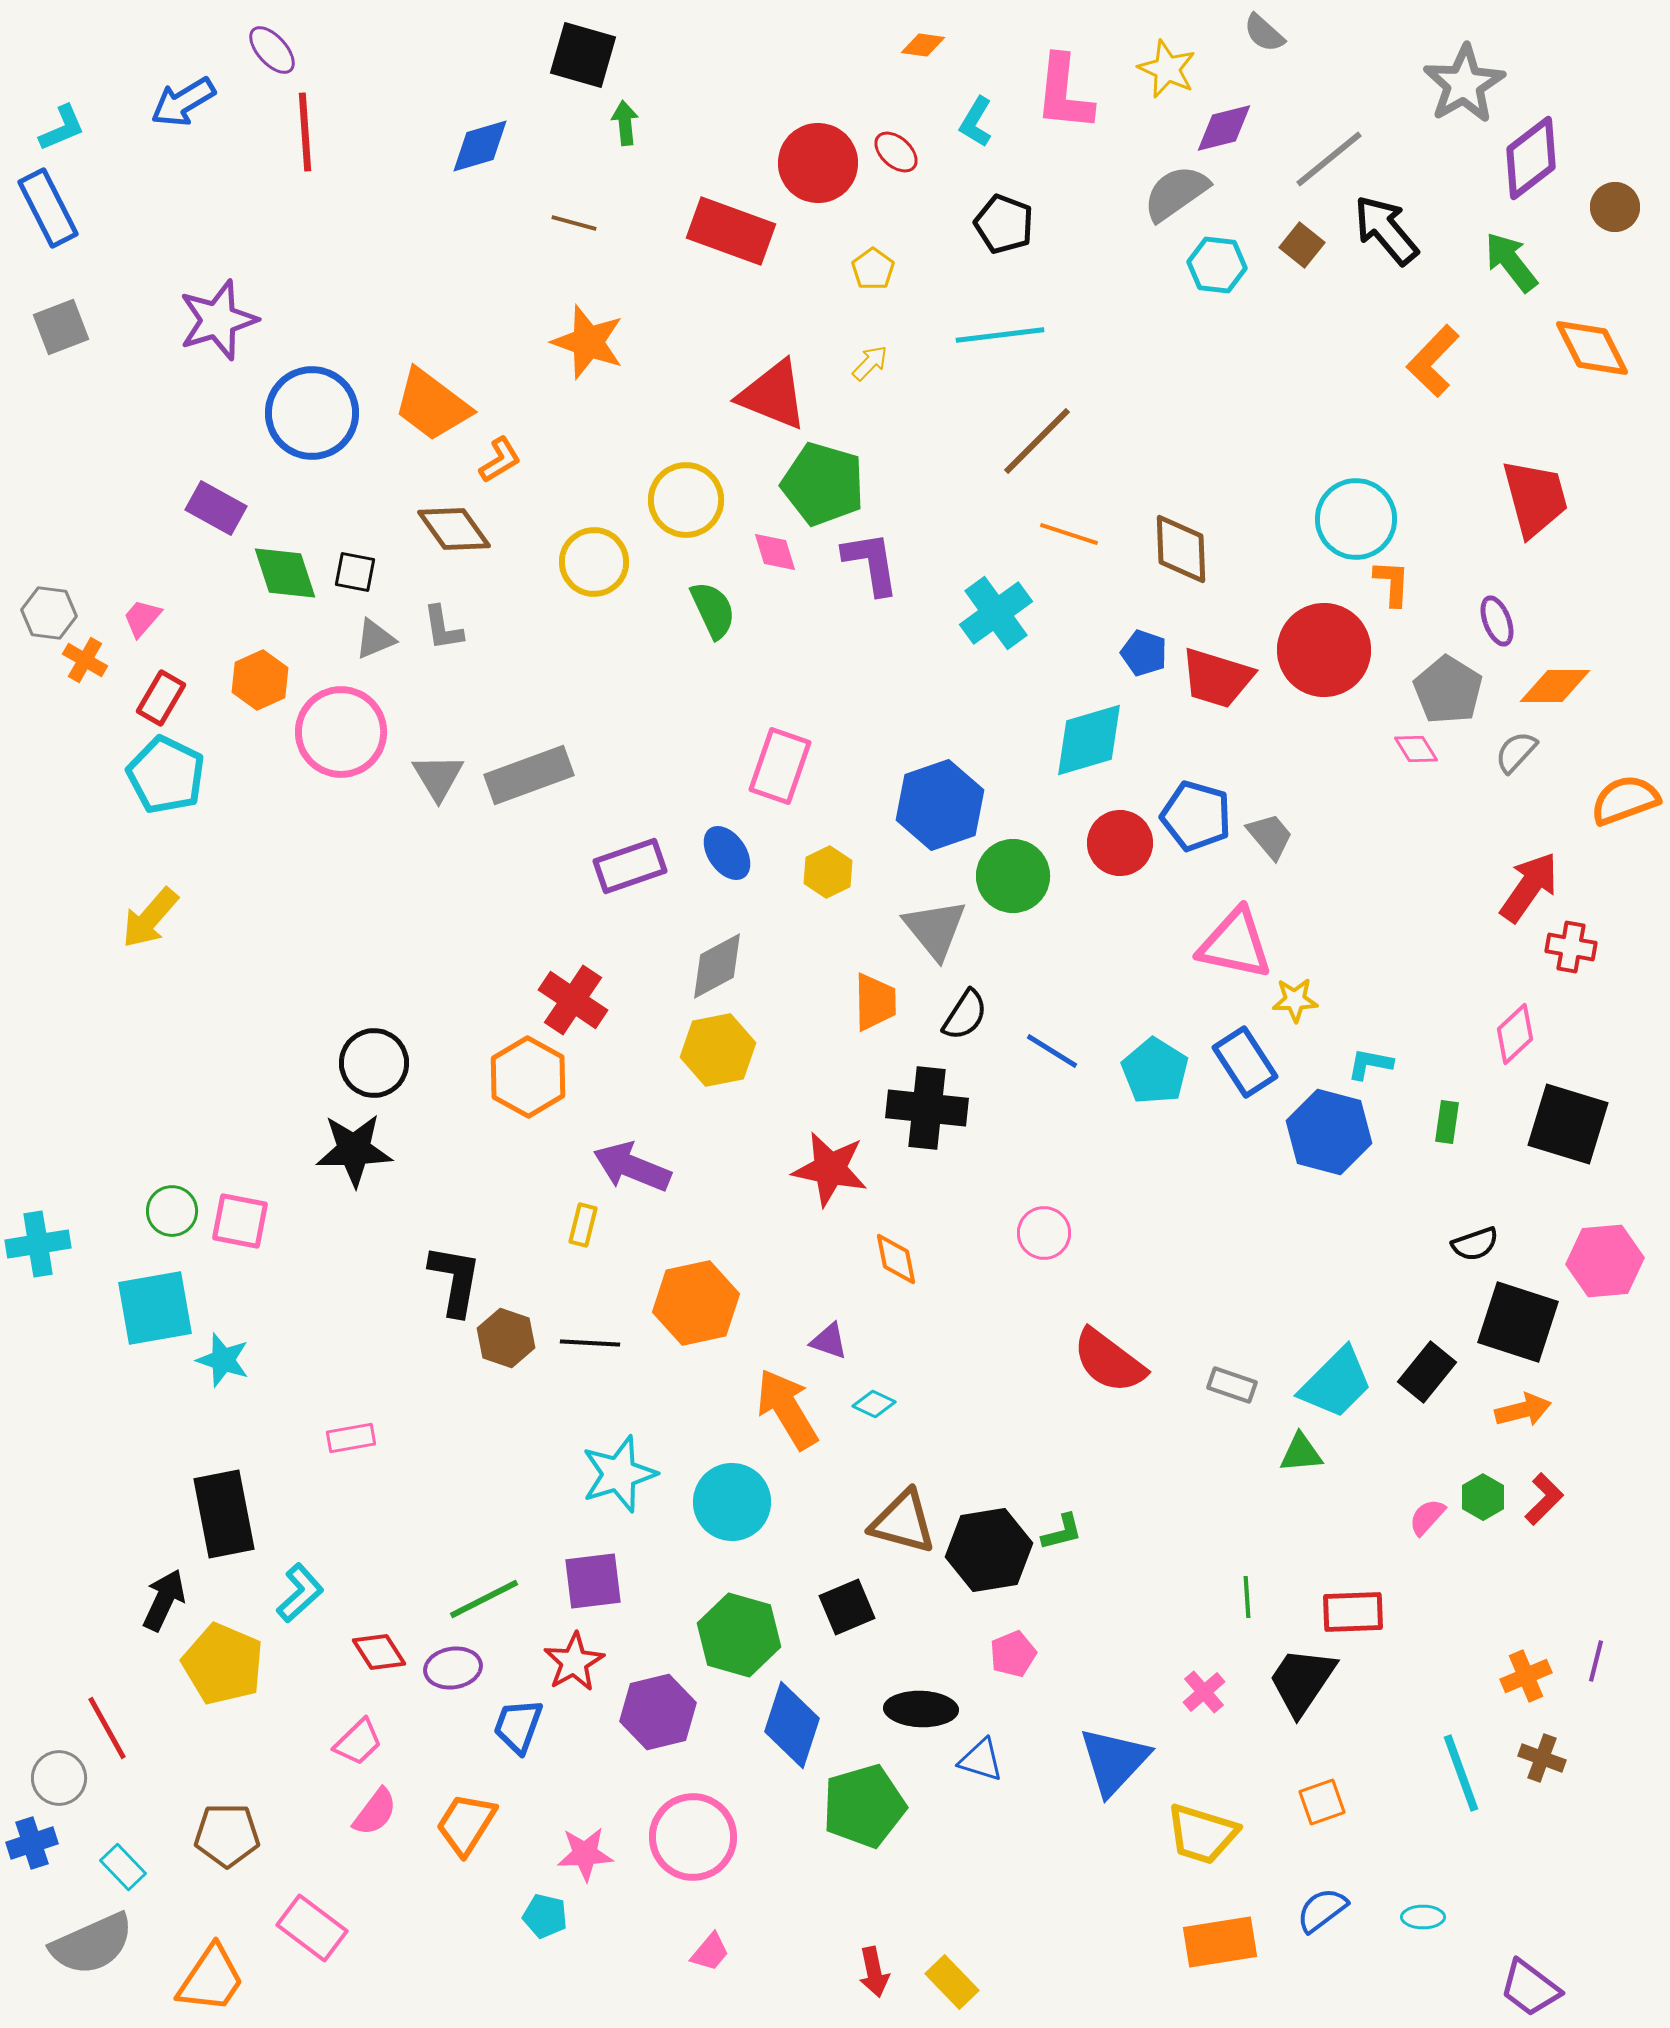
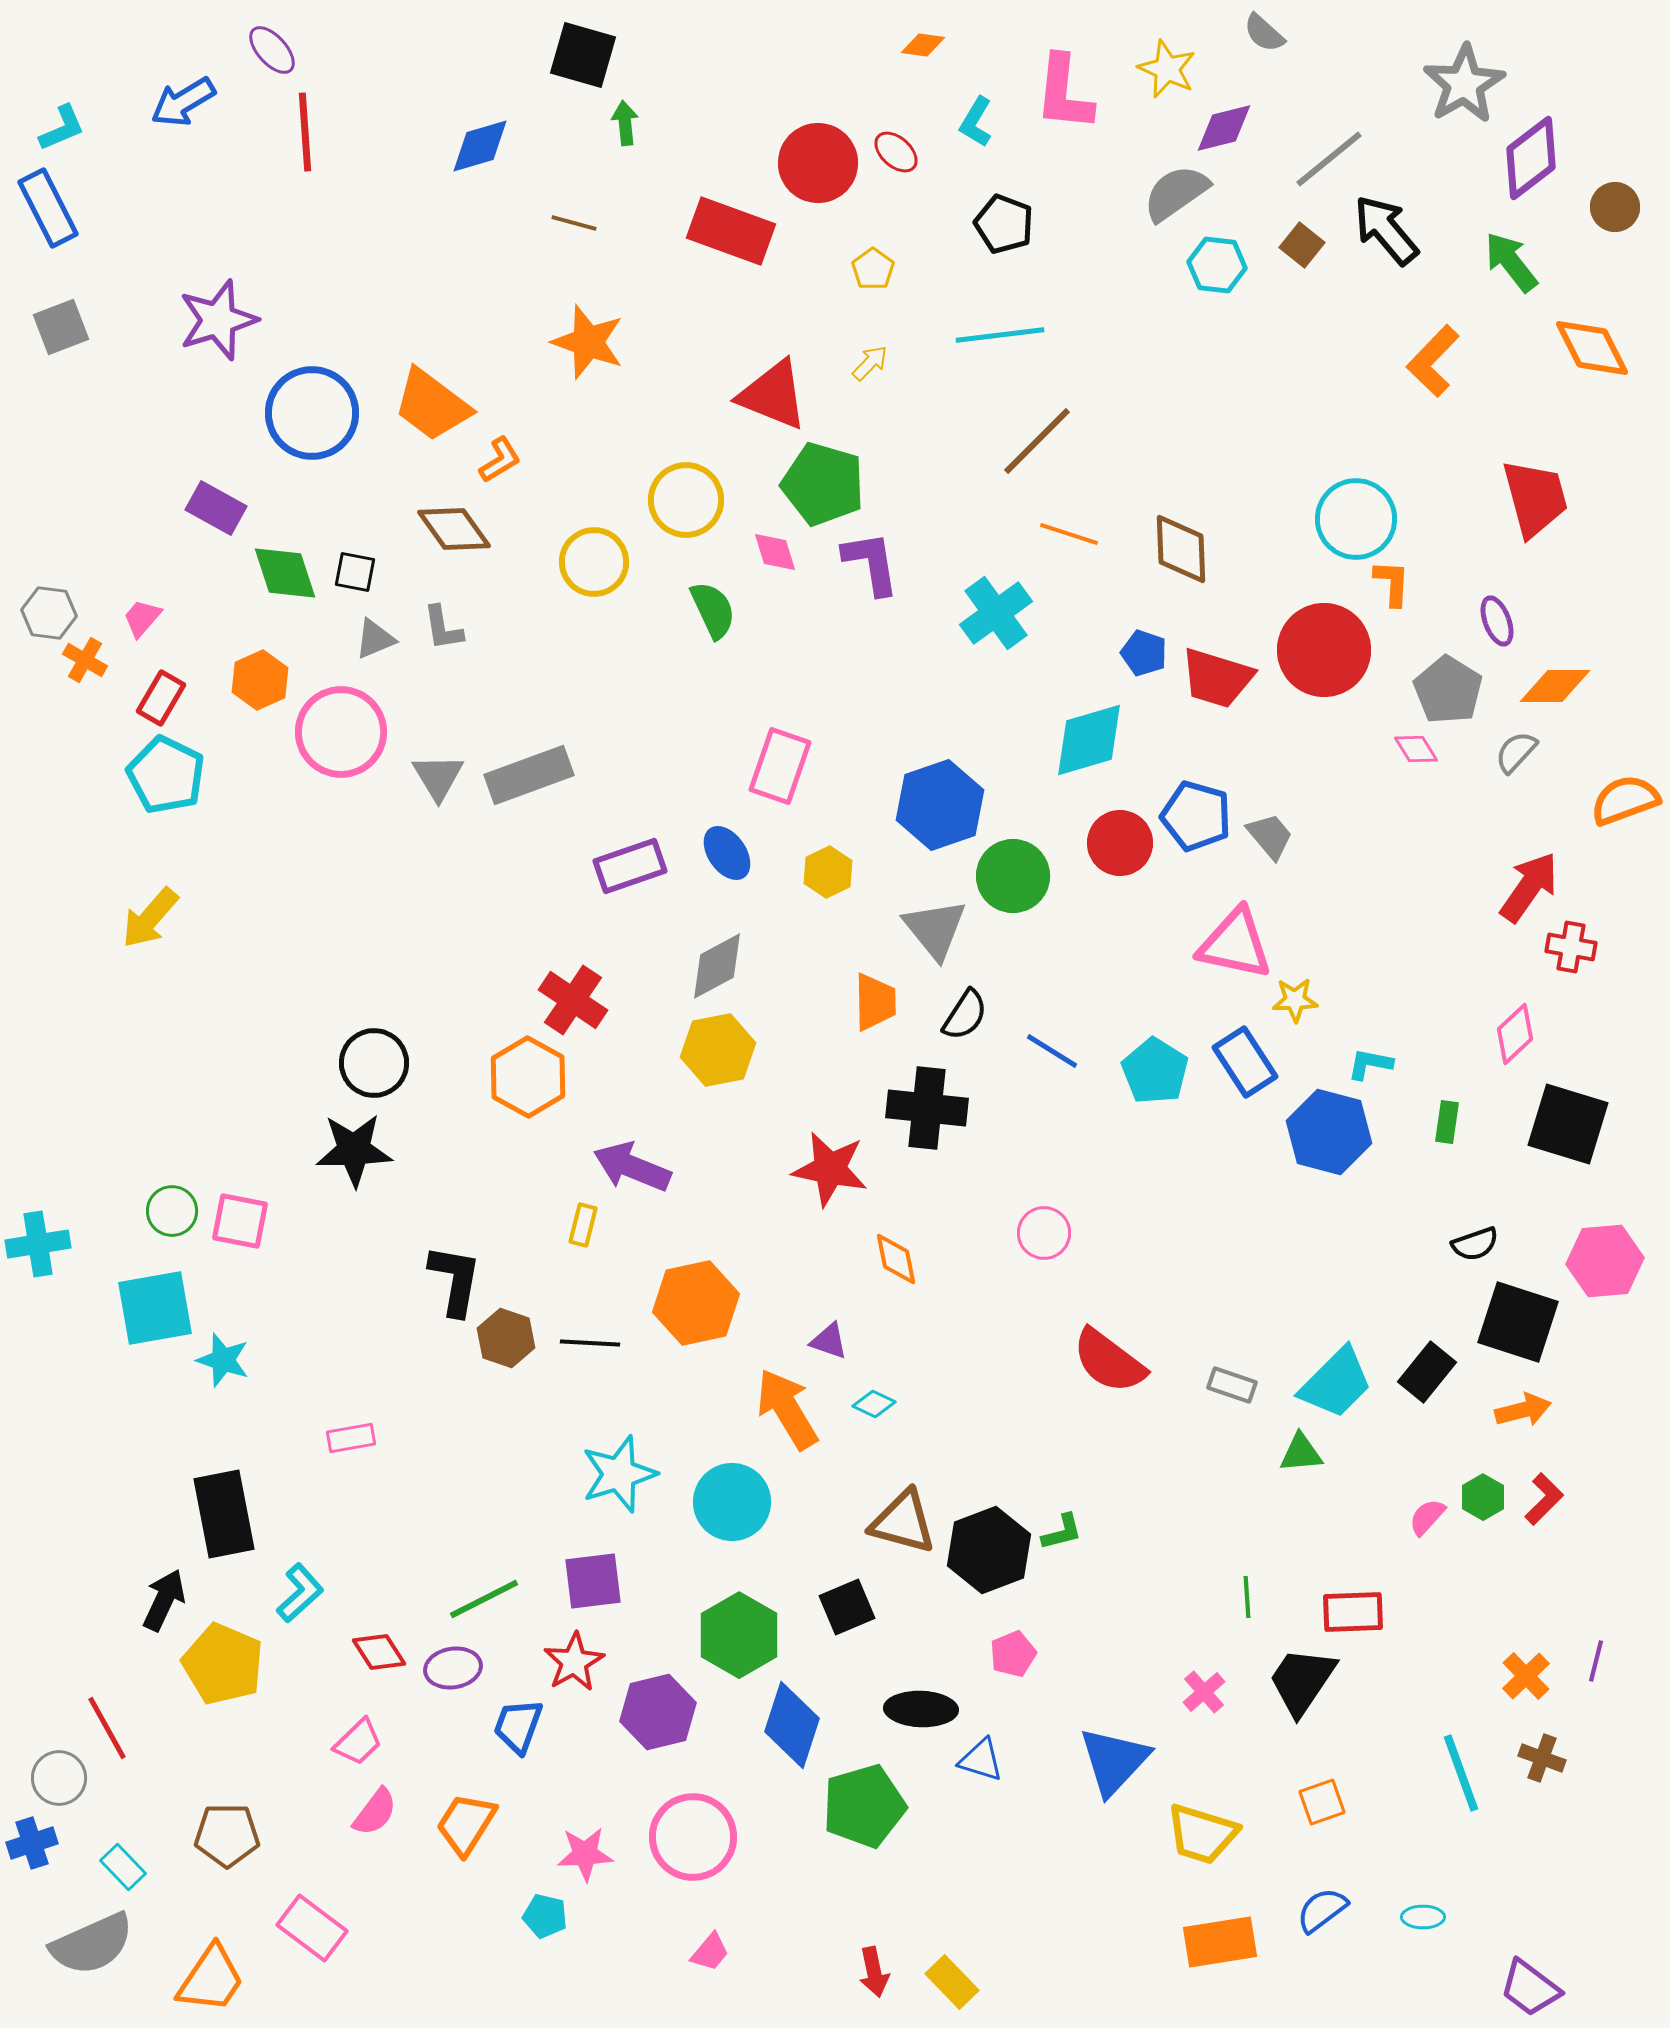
black hexagon at (989, 1550): rotated 12 degrees counterclockwise
green hexagon at (739, 1635): rotated 14 degrees clockwise
orange cross at (1526, 1676): rotated 21 degrees counterclockwise
